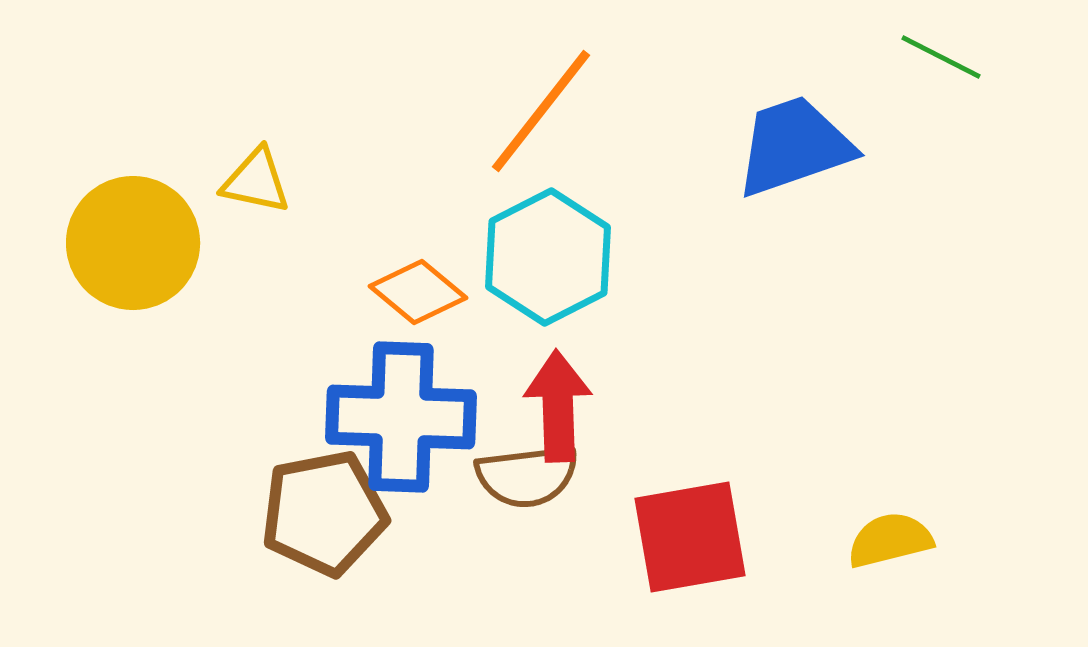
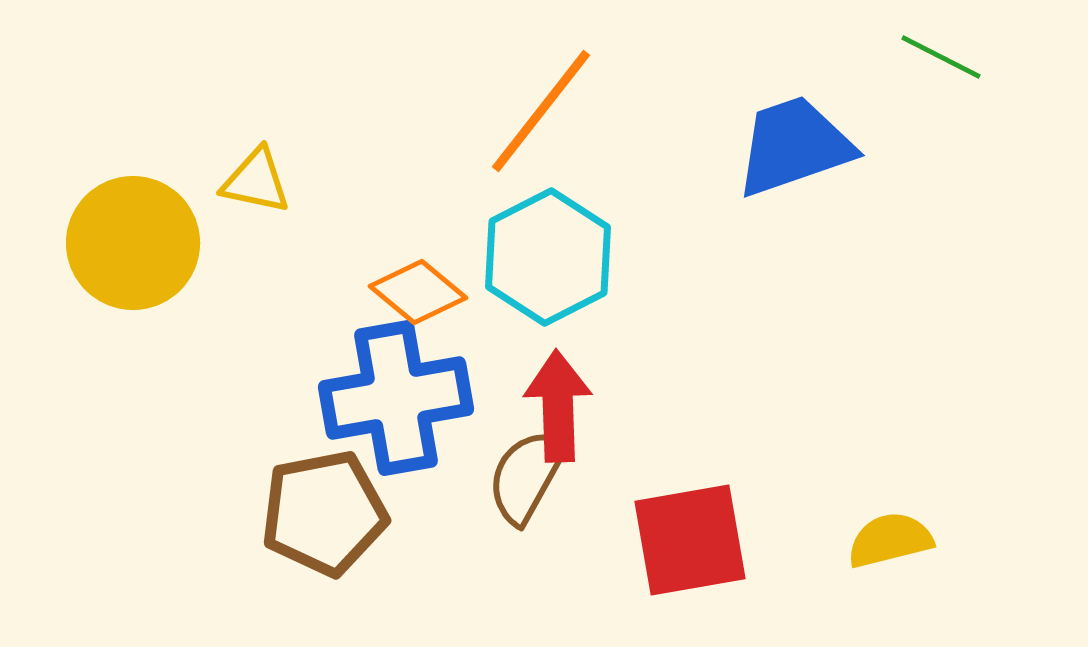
blue cross: moved 5 px left, 19 px up; rotated 12 degrees counterclockwise
brown semicircle: rotated 126 degrees clockwise
red square: moved 3 px down
